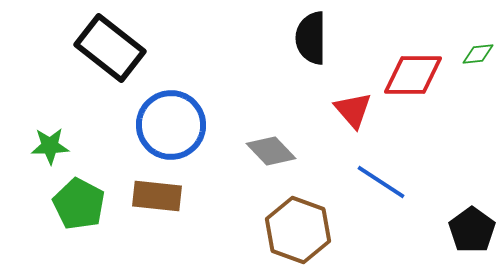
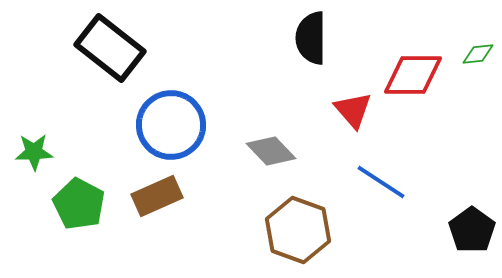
green star: moved 16 px left, 6 px down
brown rectangle: rotated 30 degrees counterclockwise
